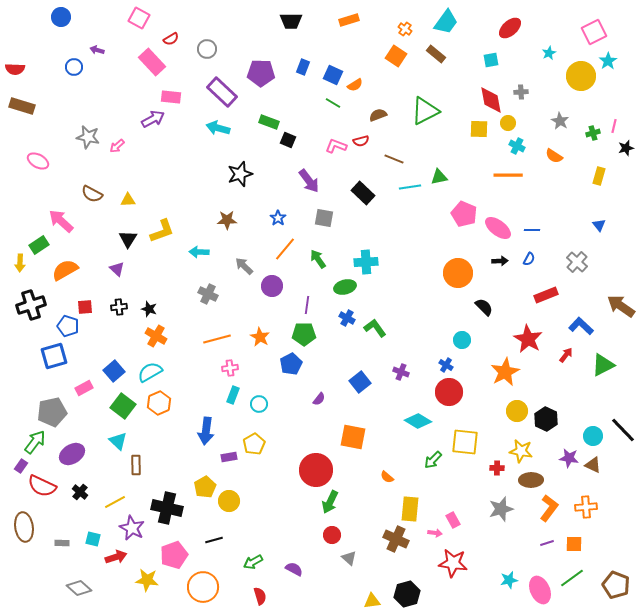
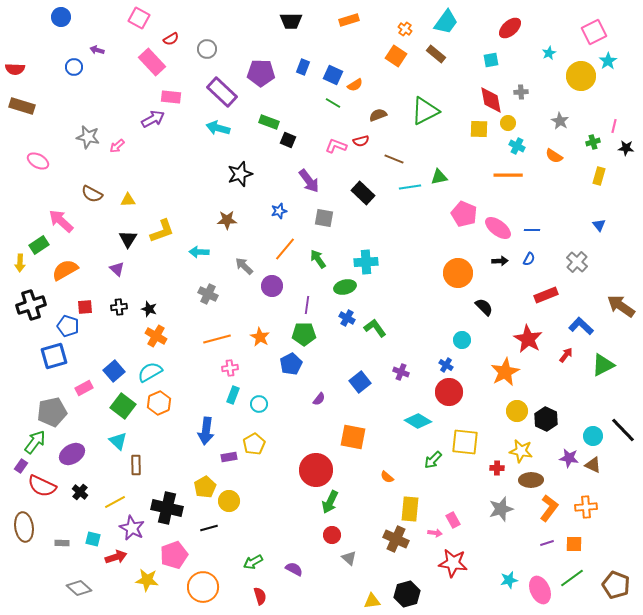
green cross at (593, 133): moved 9 px down
black star at (626, 148): rotated 21 degrees clockwise
blue star at (278, 218): moved 1 px right, 7 px up; rotated 21 degrees clockwise
black line at (214, 540): moved 5 px left, 12 px up
